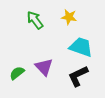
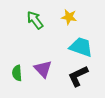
purple triangle: moved 1 px left, 2 px down
green semicircle: rotated 56 degrees counterclockwise
